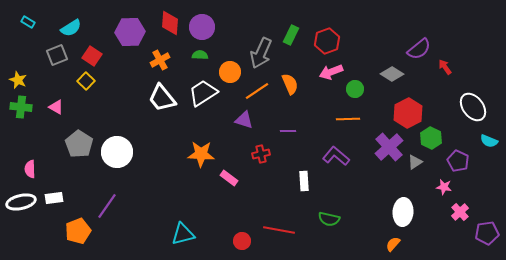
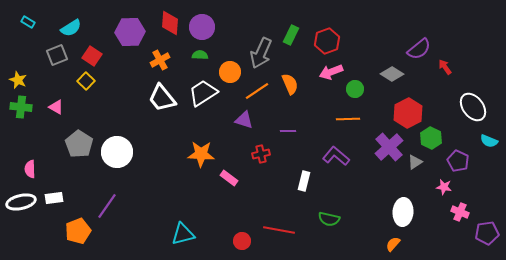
white rectangle at (304, 181): rotated 18 degrees clockwise
pink cross at (460, 212): rotated 24 degrees counterclockwise
